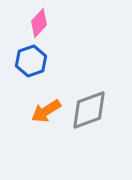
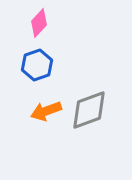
blue hexagon: moved 6 px right, 4 px down
orange arrow: rotated 12 degrees clockwise
